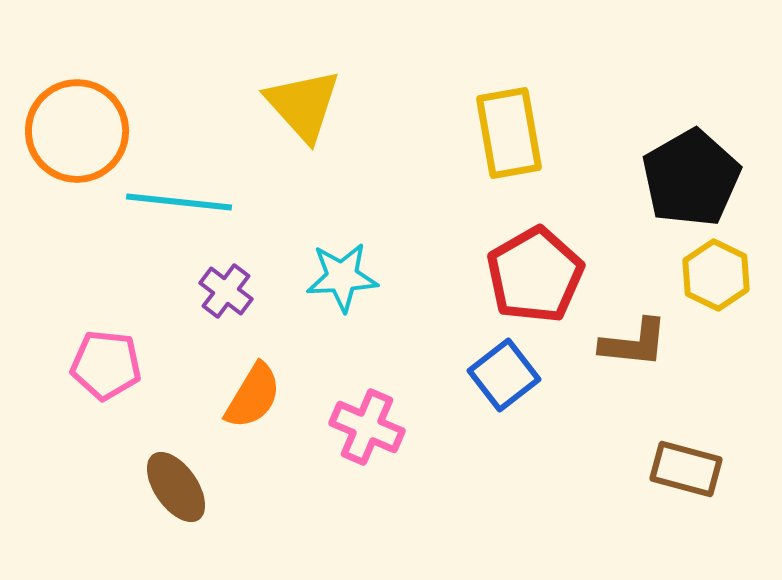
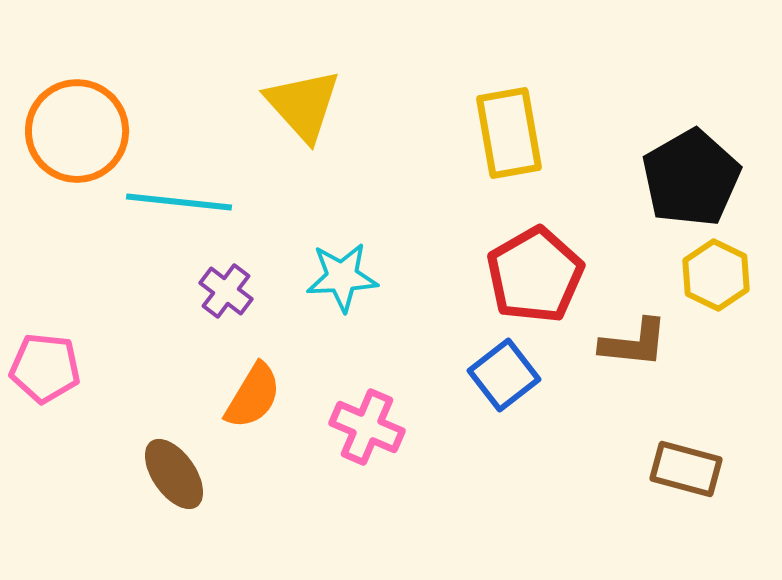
pink pentagon: moved 61 px left, 3 px down
brown ellipse: moved 2 px left, 13 px up
